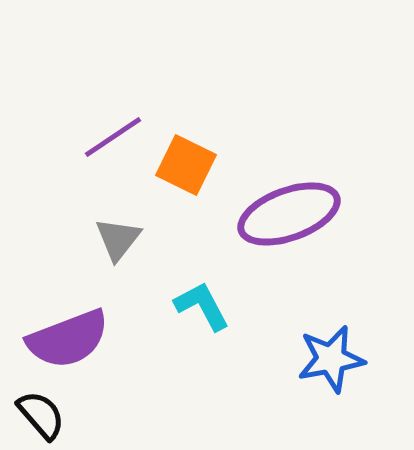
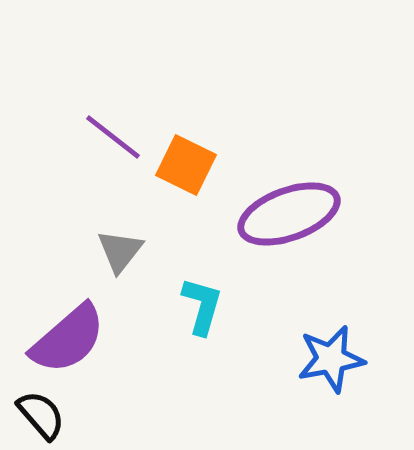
purple line: rotated 72 degrees clockwise
gray triangle: moved 2 px right, 12 px down
cyan L-shape: rotated 44 degrees clockwise
purple semicircle: rotated 20 degrees counterclockwise
